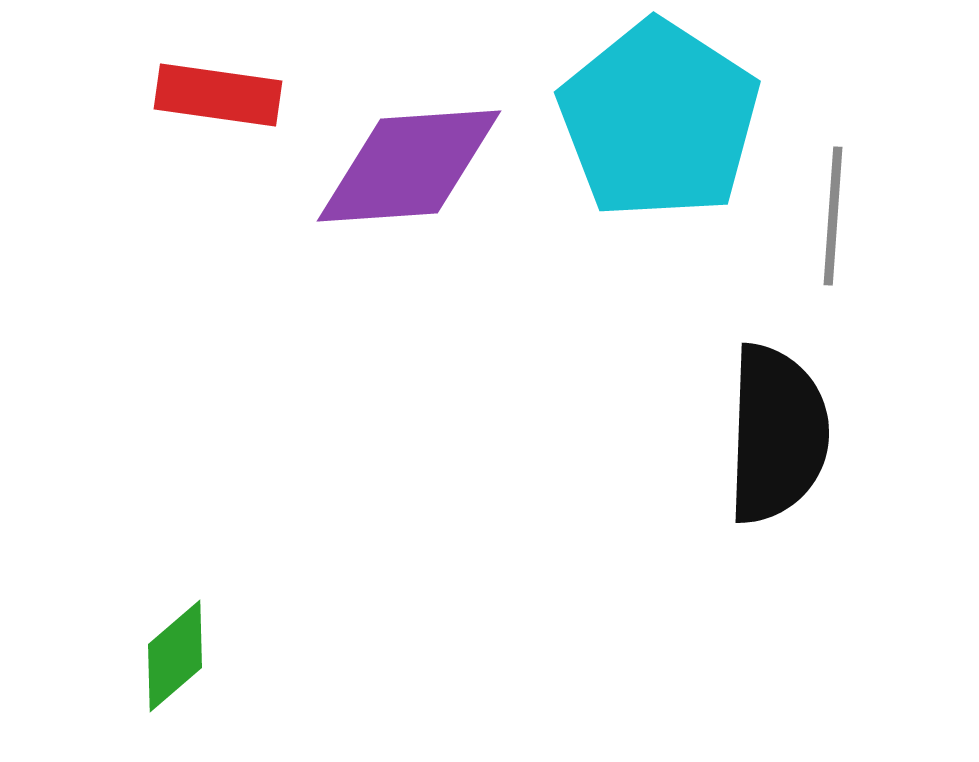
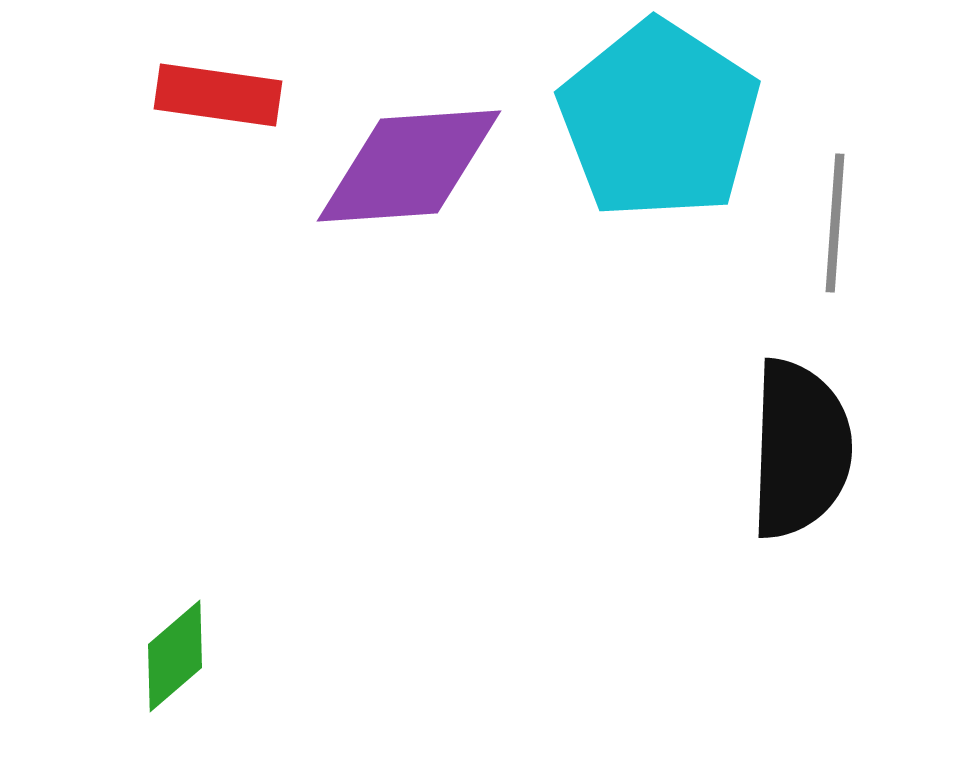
gray line: moved 2 px right, 7 px down
black semicircle: moved 23 px right, 15 px down
